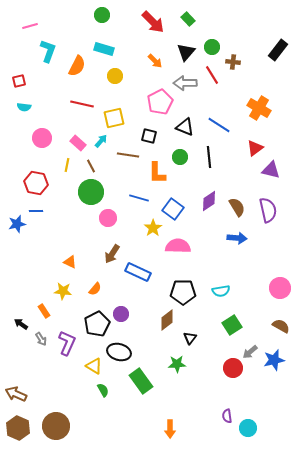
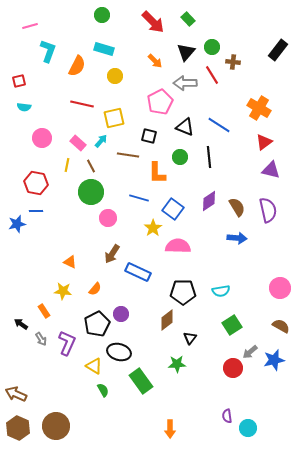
red triangle at (255, 148): moved 9 px right, 6 px up
